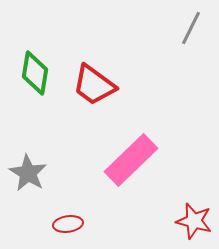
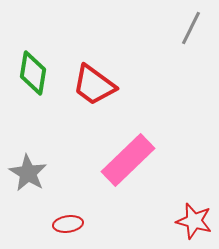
green diamond: moved 2 px left
pink rectangle: moved 3 px left
